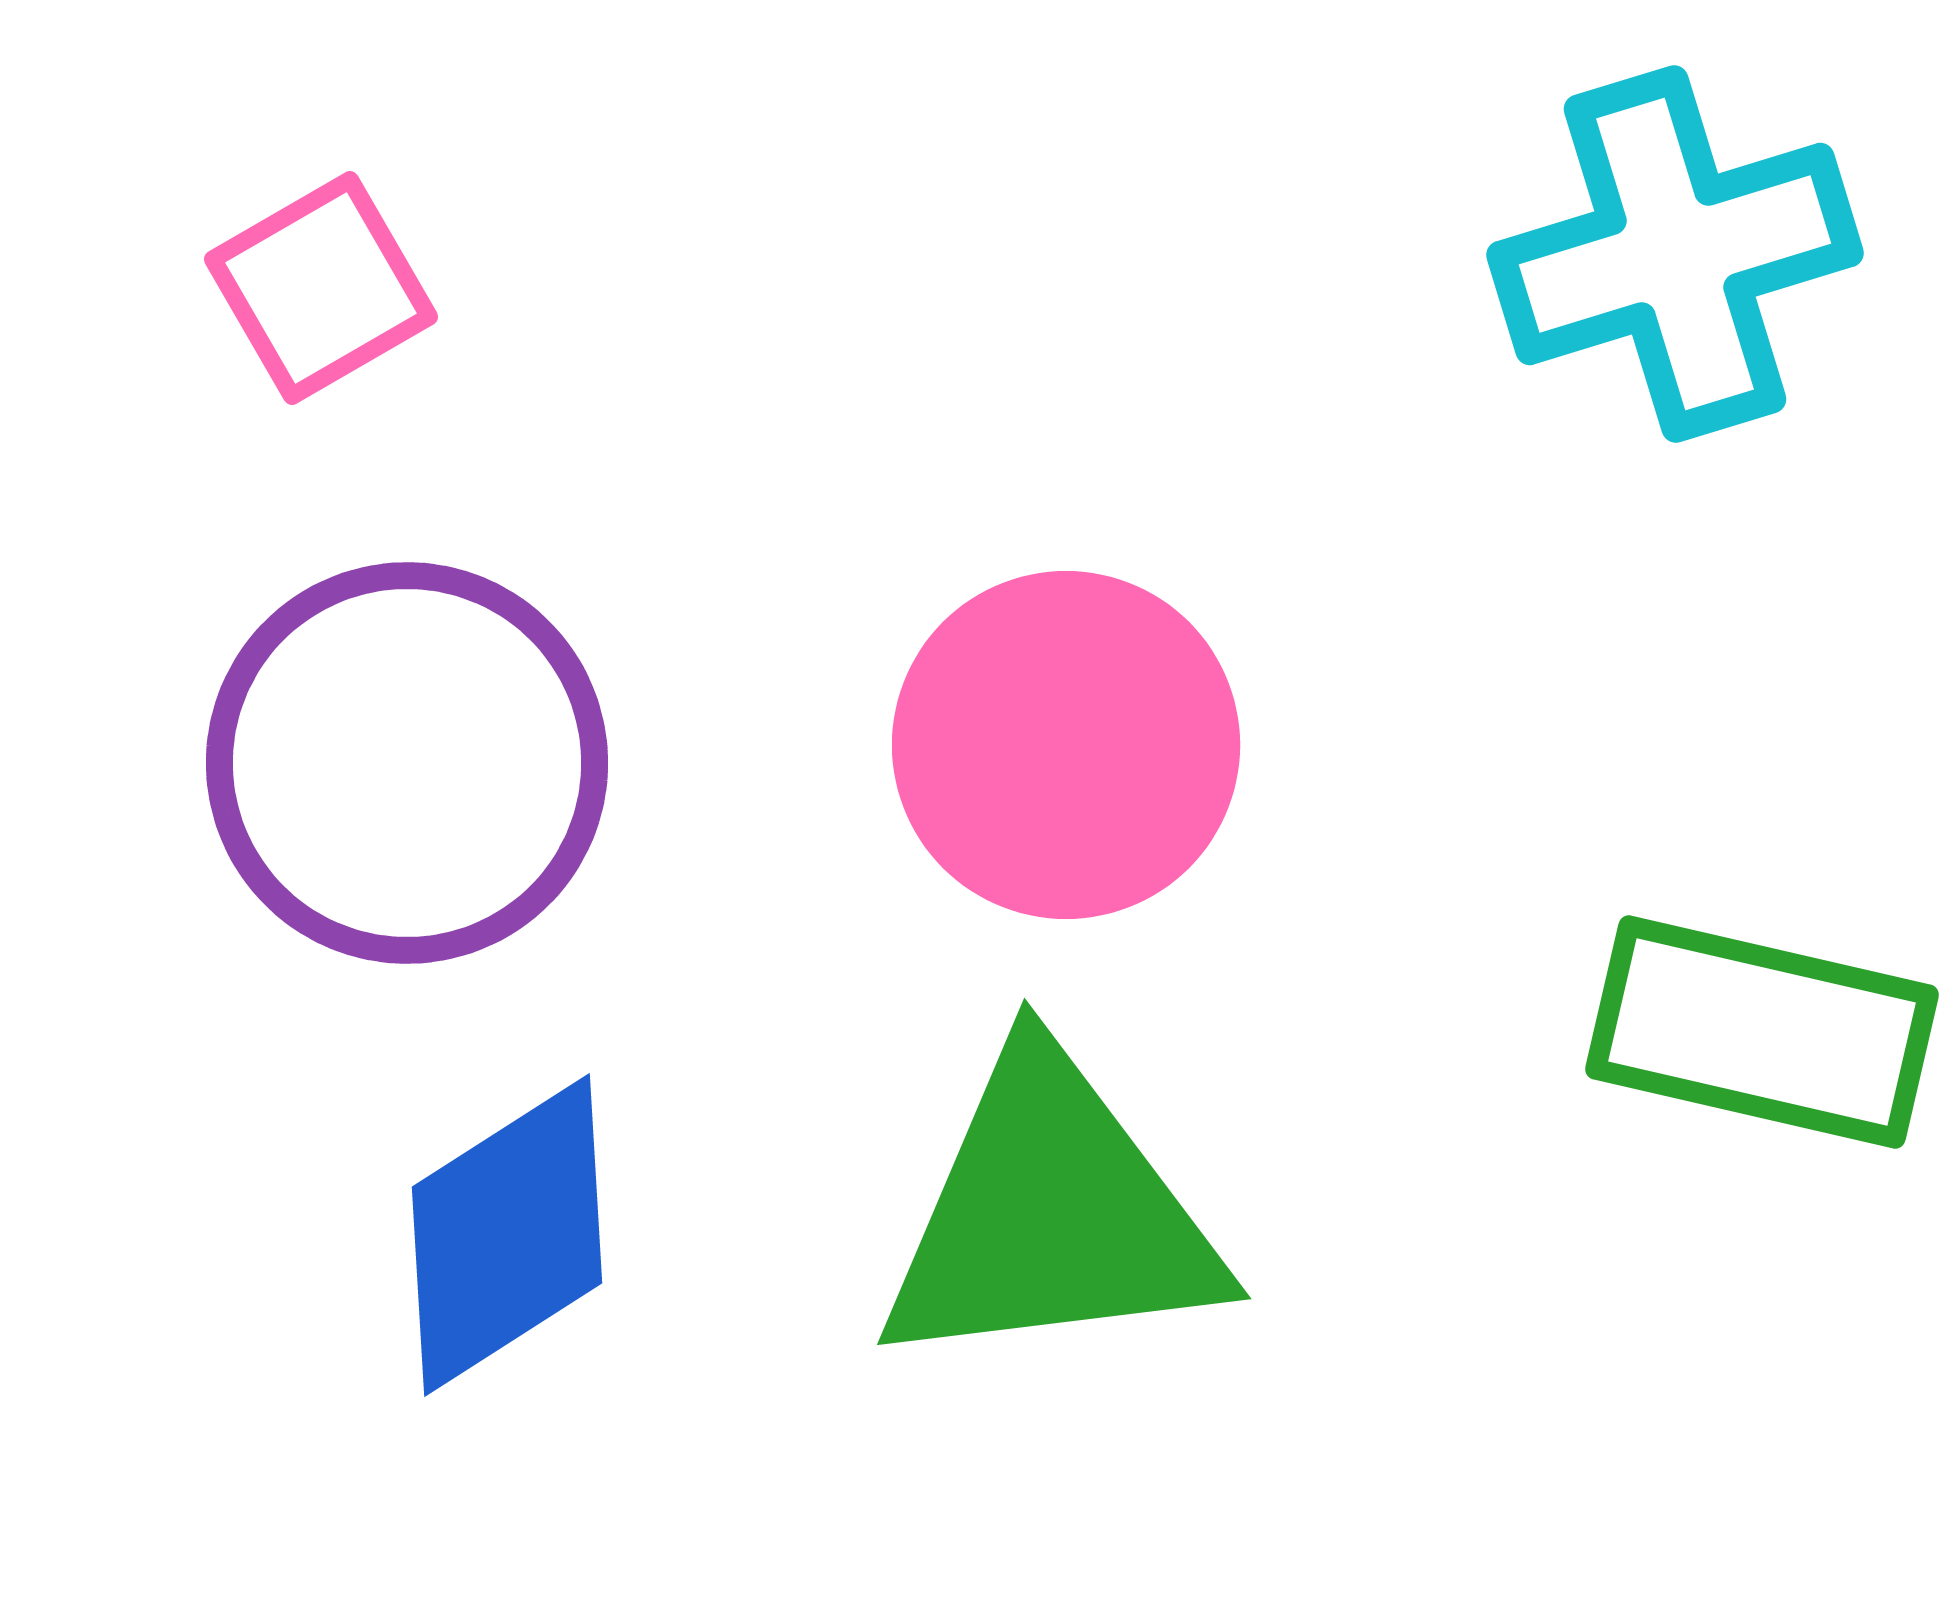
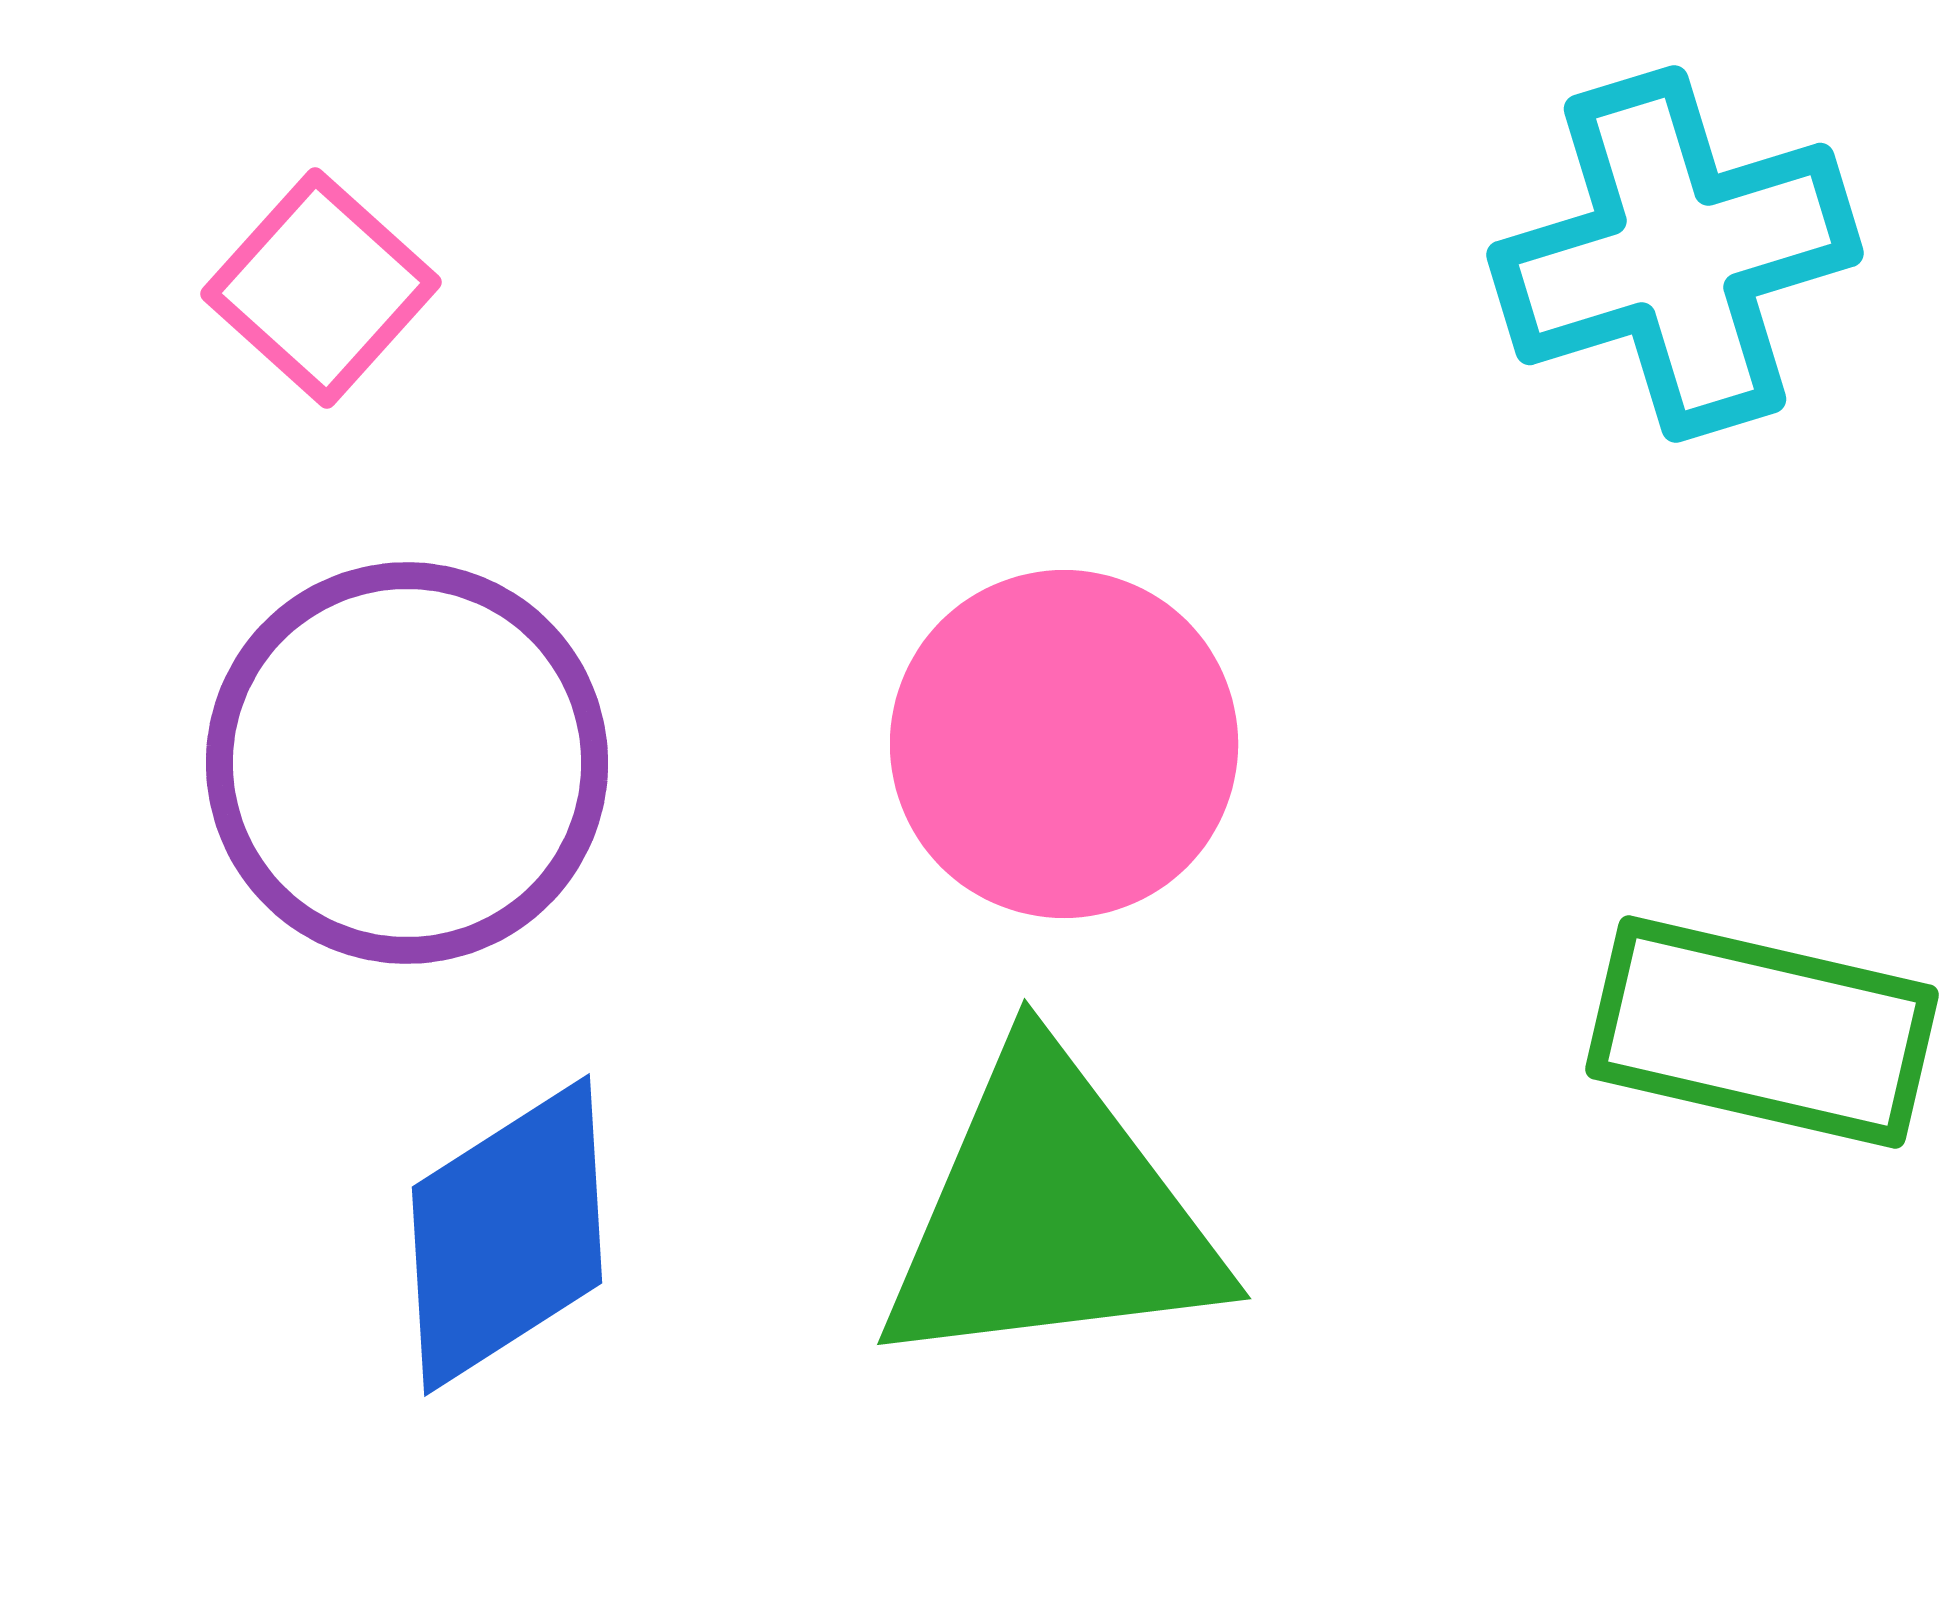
pink square: rotated 18 degrees counterclockwise
pink circle: moved 2 px left, 1 px up
